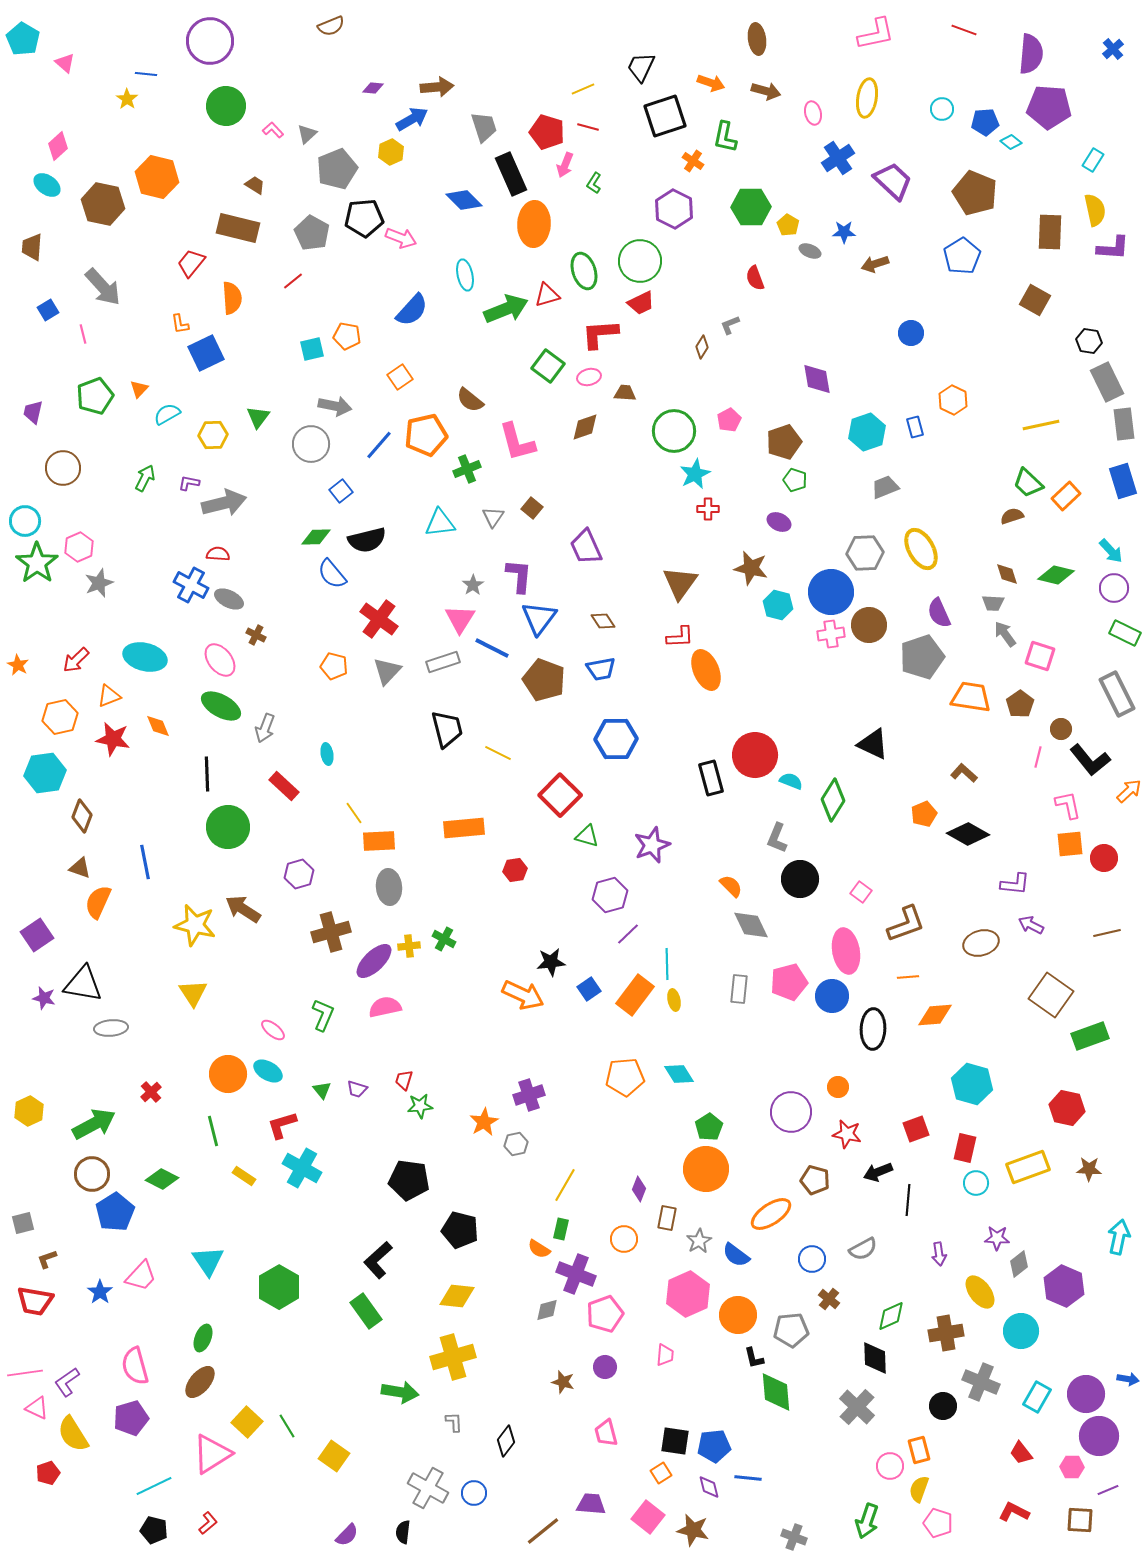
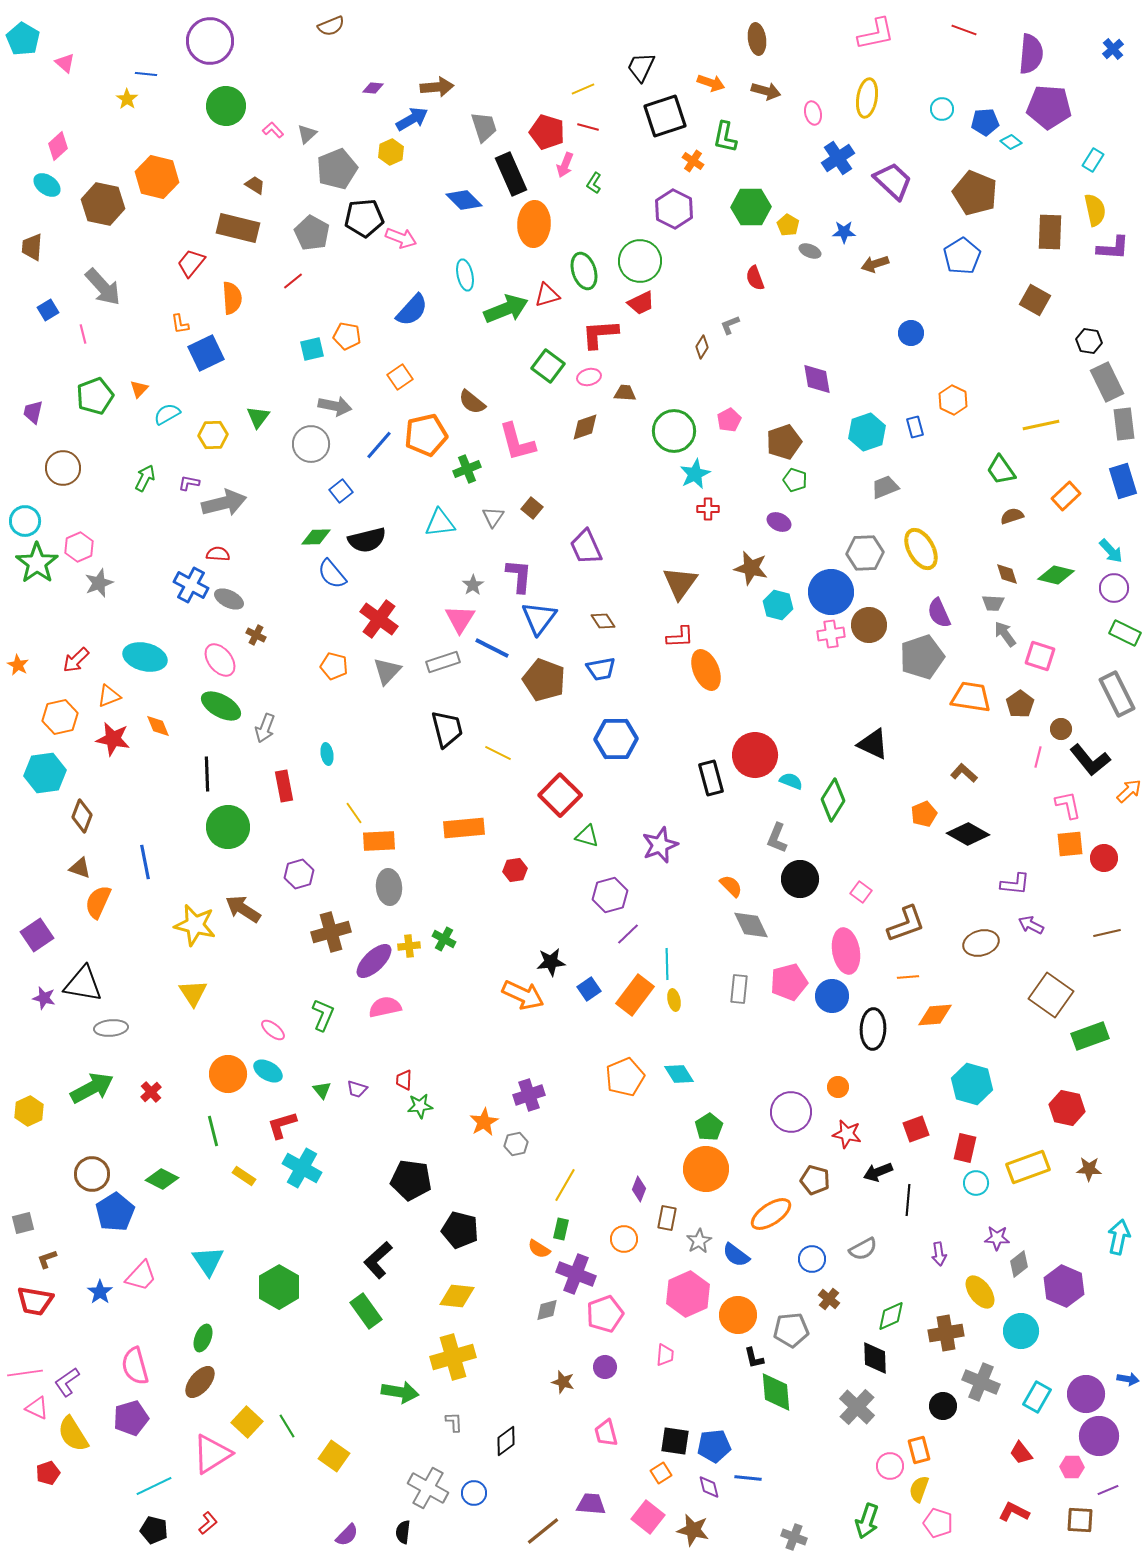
brown semicircle at (470, 400): moved 2 px right, 2 px down
green trapezoid at (1028, 483): moved 27 px left, 13 px up; rotated 12 degrees clockwise
red rectangle at (284, 786): rotated 36 degrees clockwise
purple star at (652, 845): moved 8 px right
orange pentagon at (625, 1077): rotated 18 degrees counterclockwise
red trapezoid at (404, 1080): rotated 15 degrees counterclockwise
green arrow at (94, 1124): moved 2 px left, 36 px up
black pentagon at (409, 1180): moved 2 px right
black diamond at (506, 1441): rotated 16 degrees clockwise
